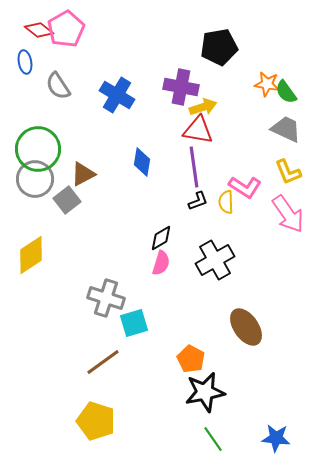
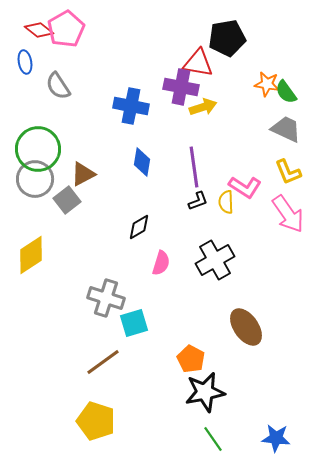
black pentagon: moved 8 px right, 9 px up
blue cross: moved 14 px right, 11 px down; rotated 20 degrees counterclockwise
red triangle: moved 67 px up
black diamond: moved 22 px left, 11 px up
